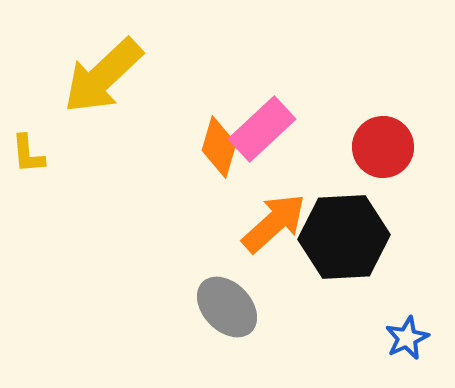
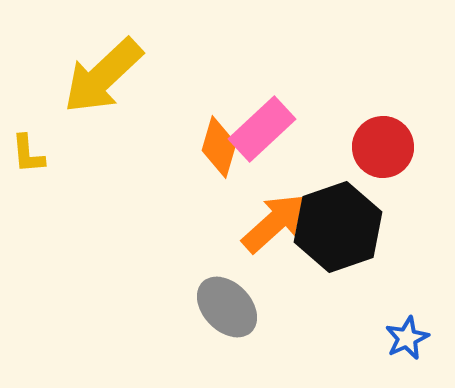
black hexagon: moved 6 px left, 10 px up; rotated 16 degrees counterclockwise
